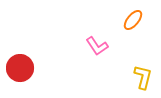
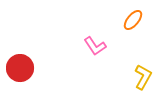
pink L-shape: moved 2 px left
yellow L-shape: rotated 15 degrees clockwise
